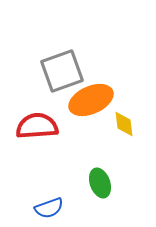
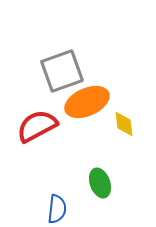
orange ellipse: moved 4 px left, 2 px down
red semicircle: rotated 24 degrees counterclockwise
blue semicircle: moved 8 px right, 1 px down; rotated 64 degrees counterclockwise
